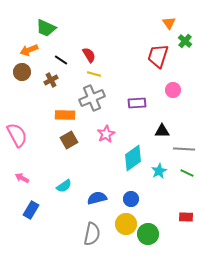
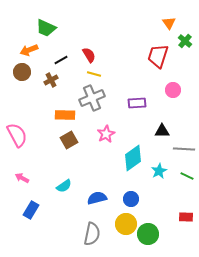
black line: rotated 64 degrees counterclockwise
green line: moved 3 px down
